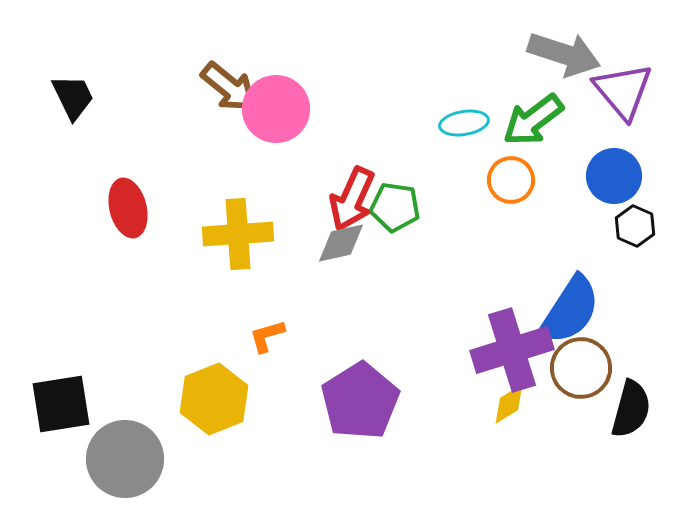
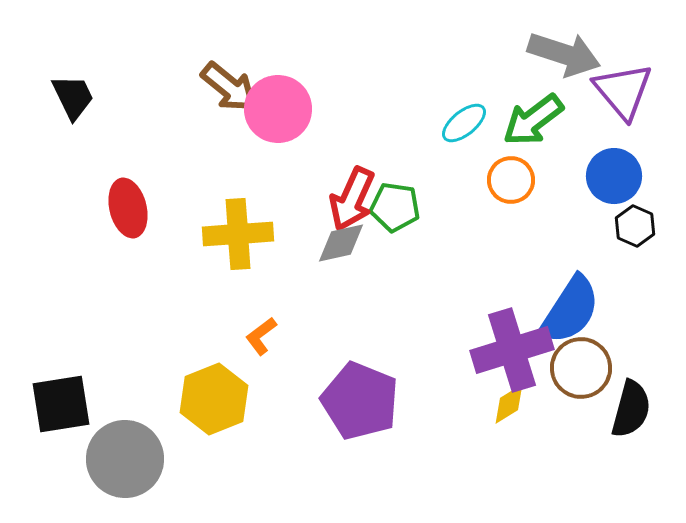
pink circle: moved 2 px right
cyan ellipse: rotated 30 degrees counterclockwise
orange L-shape: moved 6 px left; rotated 21 degrees counterclockwise
purple pentagon: rotated 18 degrees counterclockwise
